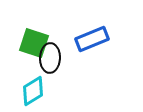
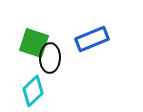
cyan diamond: rotated 12 degrees counterclockwise
